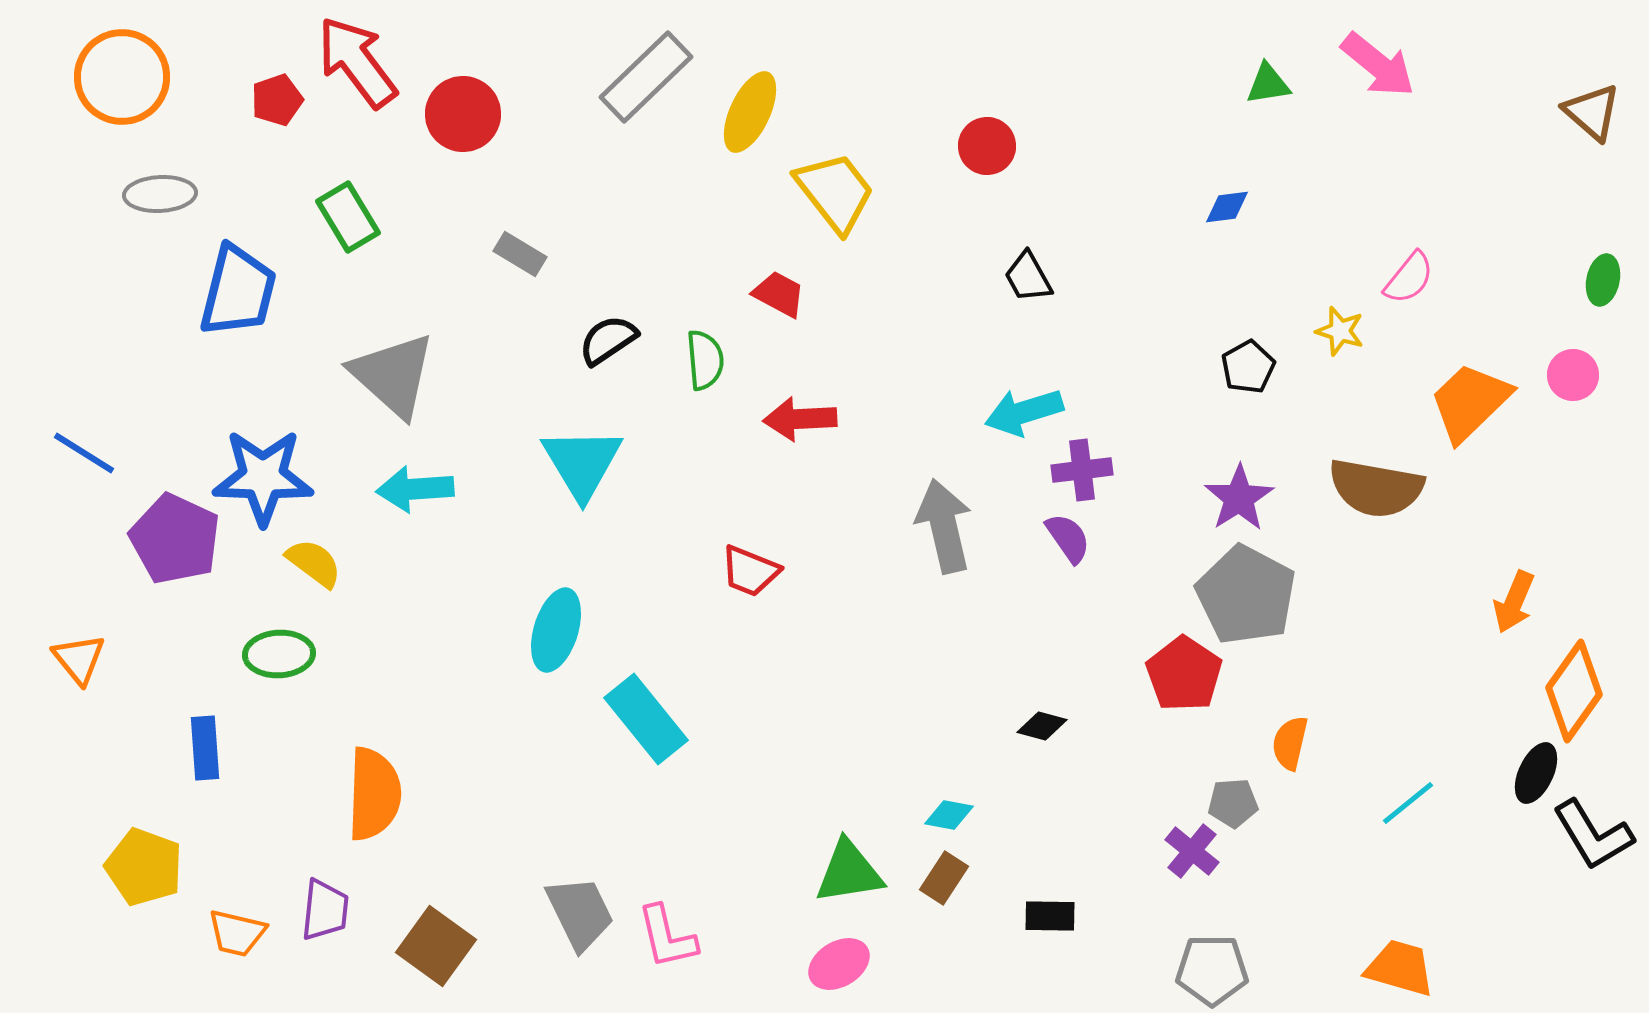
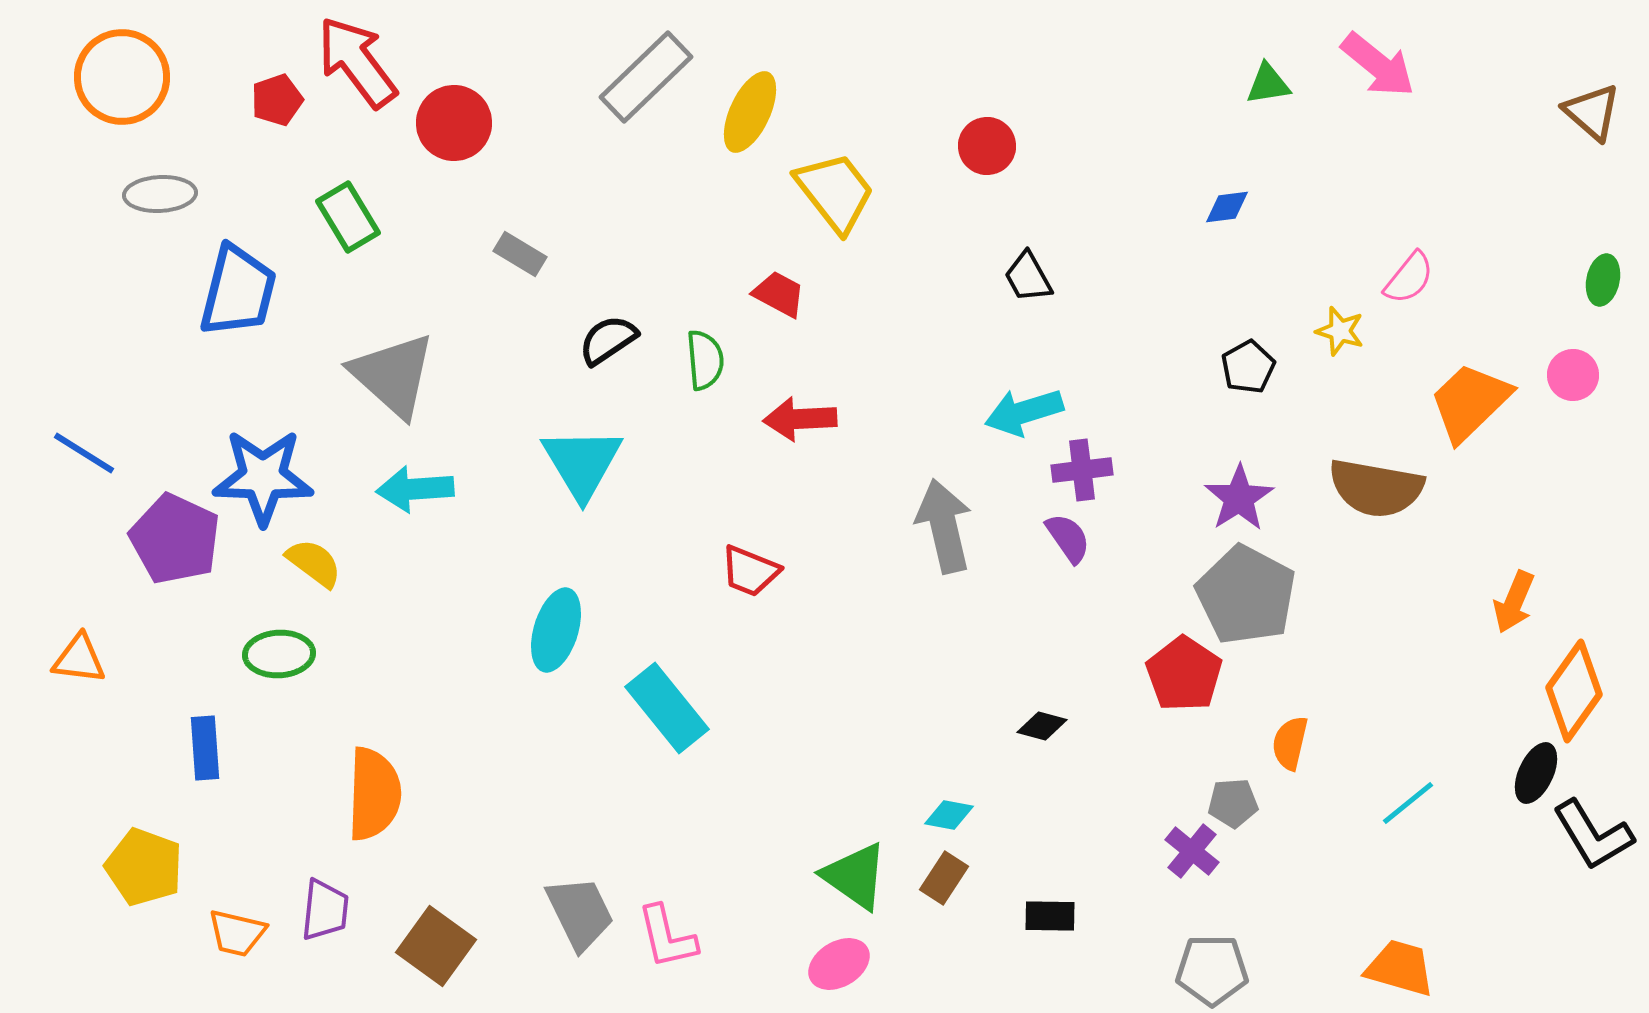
red circle at (463, 114): moved 9 px left, 9 px down
orange triangle at (79, 659): rotated 44 degrees counterclockwise
cyan rectangle at (646, 719): moved 21 px right, 11 px up
green triangle at (849, 872): moved 6 px right, 4 px down; rotated 44 degrees clockwise
